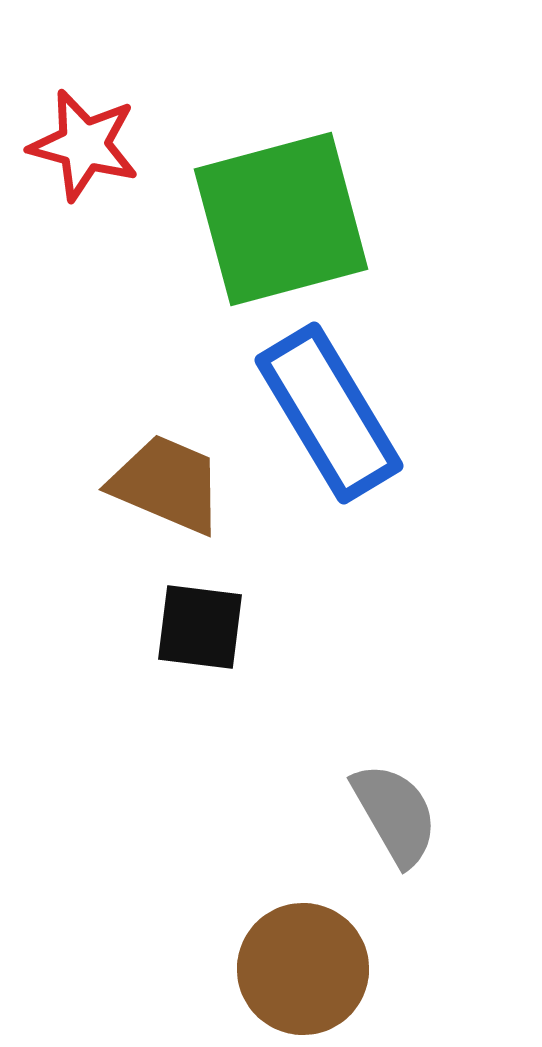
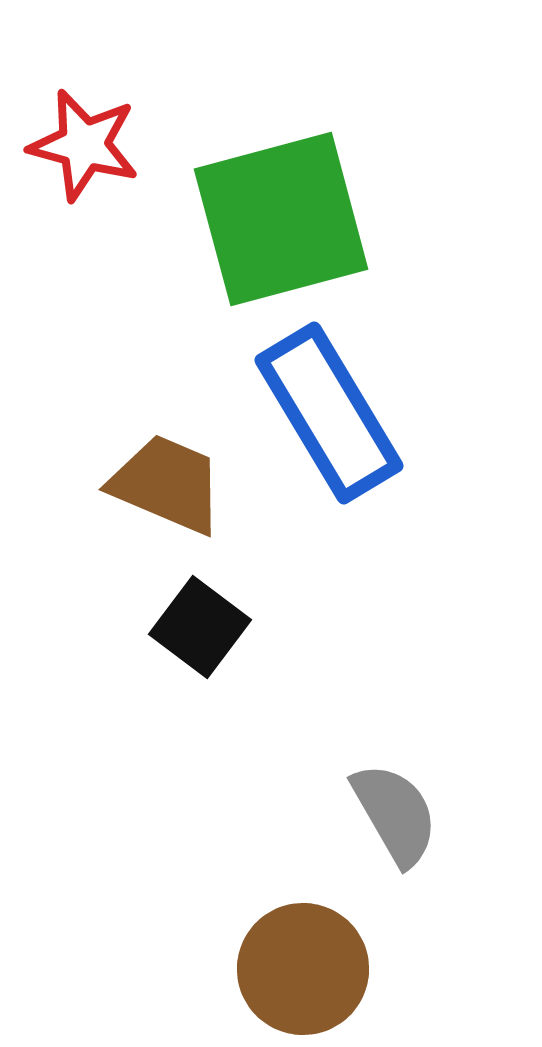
black square: rotated 30 degrees clockwise
